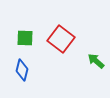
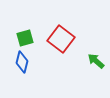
green square: rotated 18 degrees counterclockwise
blue diamond: moved 8 px up
